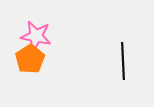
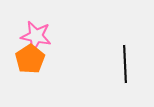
black line: moved 2 px right, 3 px down
